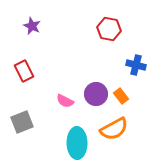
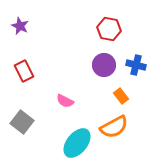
purple star: moved 12 px left
purple circle: moved 8 px right, 29 px up
gray square: rotated 30 degrees counterclockwise
orange semicircle: moved 2 px up
cyan ellipse: rotated 40 degrees clockwise
